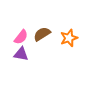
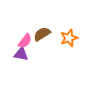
pink semicircle: moved 4 px right, 4 px down
